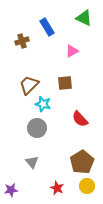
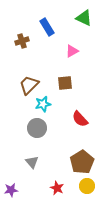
cyan star: rotated 28 degrees counterclockwise
